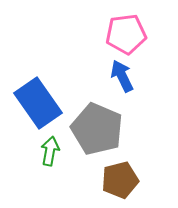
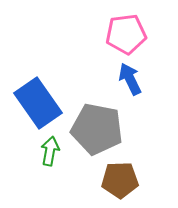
blue arrow: moved 8 px right, 3 px down
gray pentagon: rotated 12 degrees counterclockwise
brown pentagon: rotated 12 degrees clockwise
